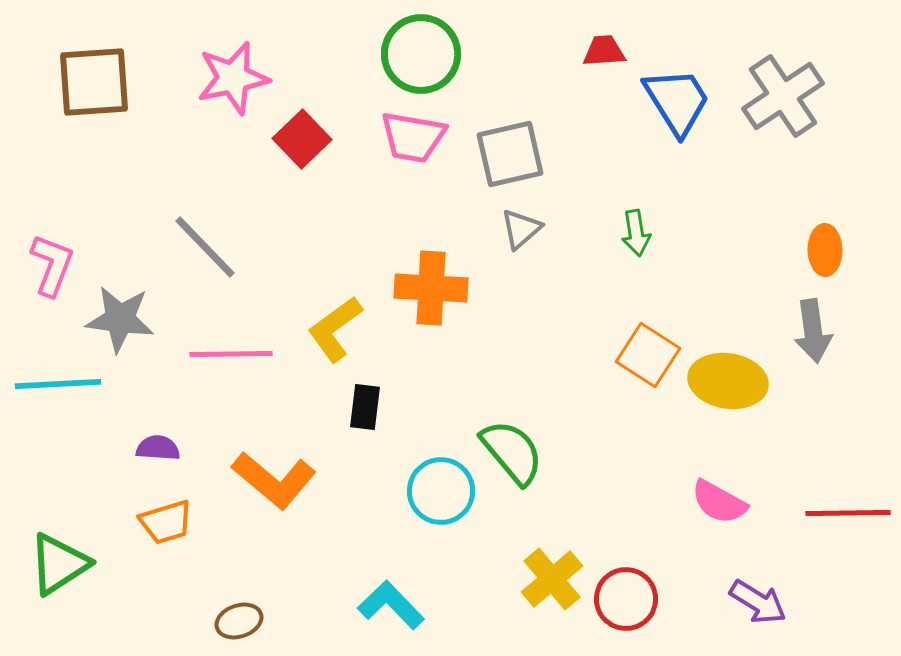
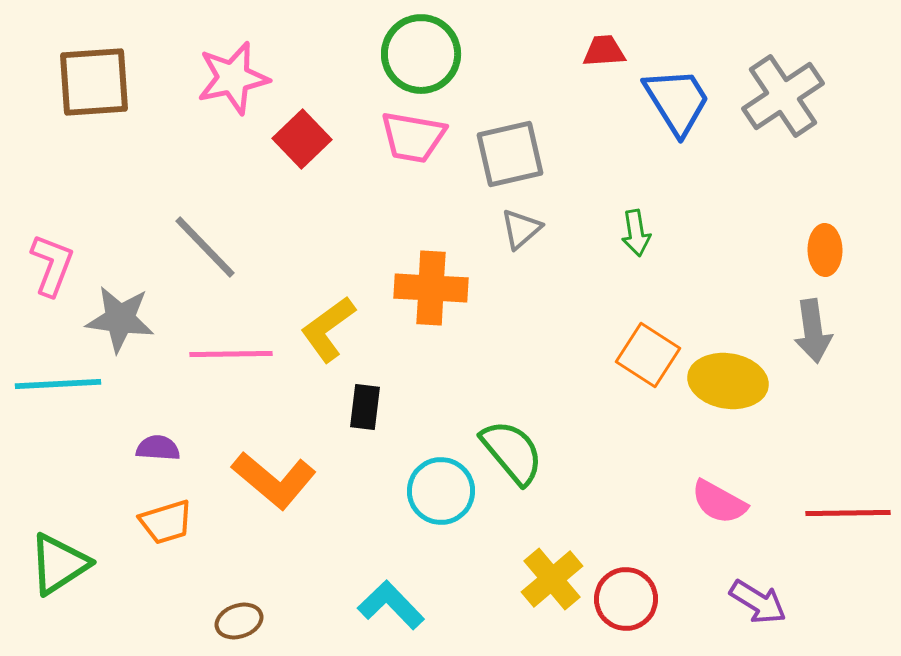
yellow L-shape: moved 7 px left
